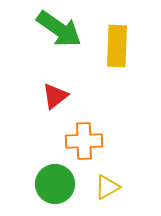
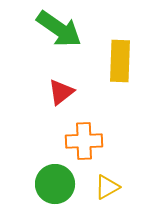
yellow rectangle: moved 3 px right, 15 px down
red triangle: moved 6 px right, 4 px up
